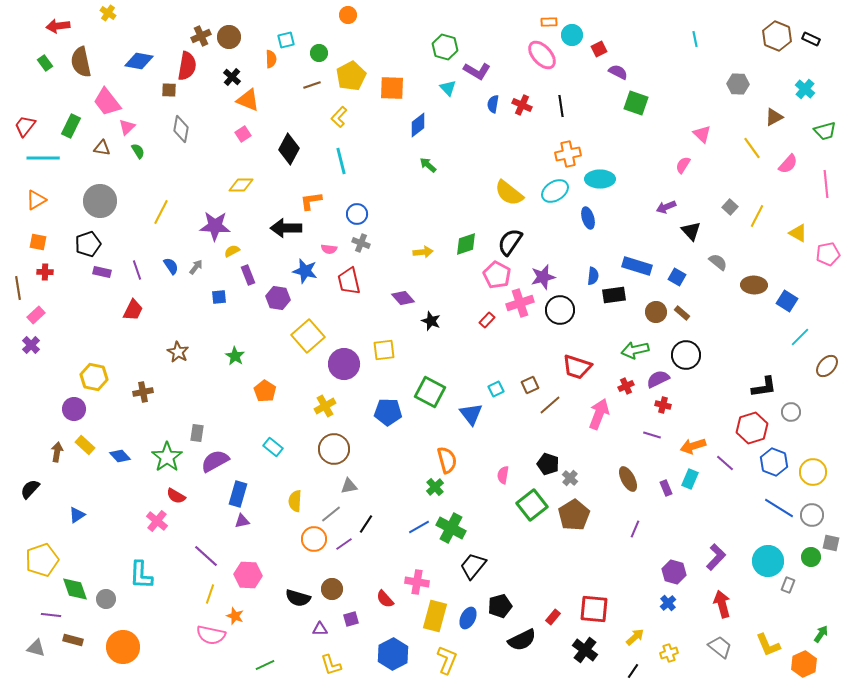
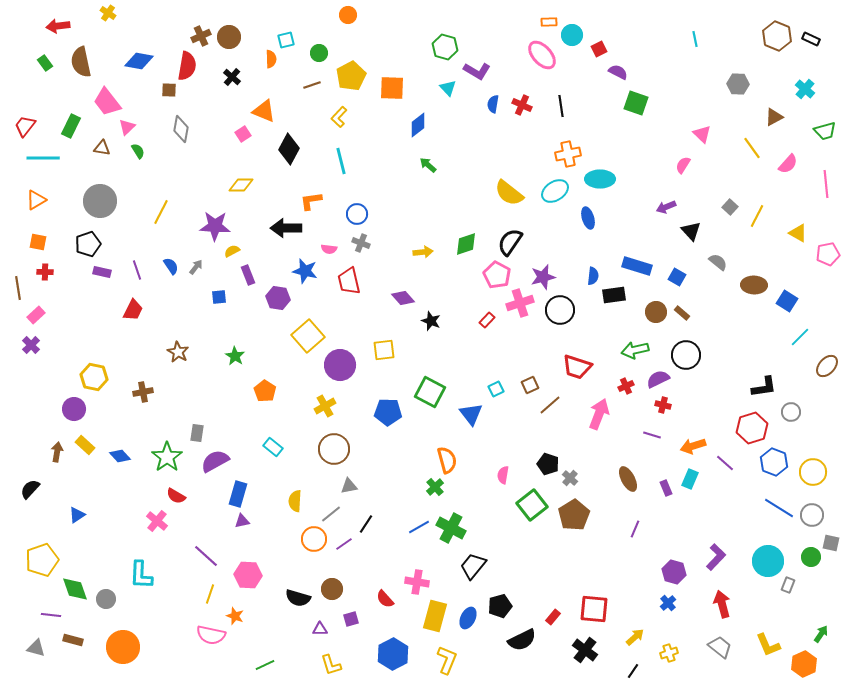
orange triangle at (248, 100): moved 16 px right, 11 px down
purple circle at (344, 364): moved 4 px left, 1 px down
